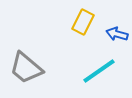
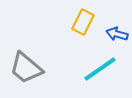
cyan line: moved 1 px right, 2 px up
